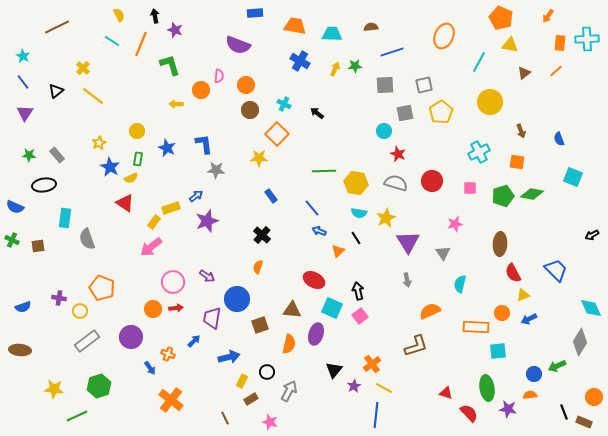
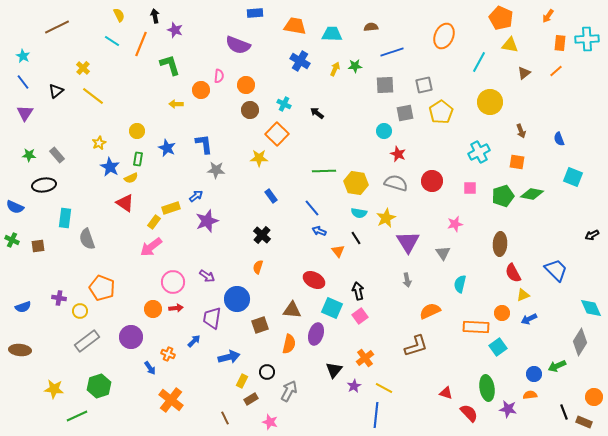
orange triangle at (338, 251): rotated 24 degrees counterclockwise
cyan square at (498, 351): moved 4 px up; rotated 30 degrees counterclockwise
orange cross at (372, 364): moved 7 px left, 6 px up
